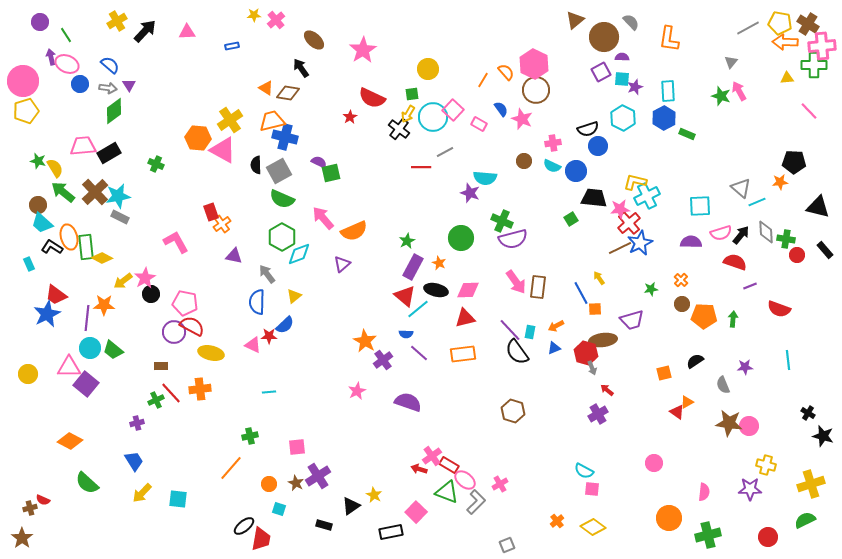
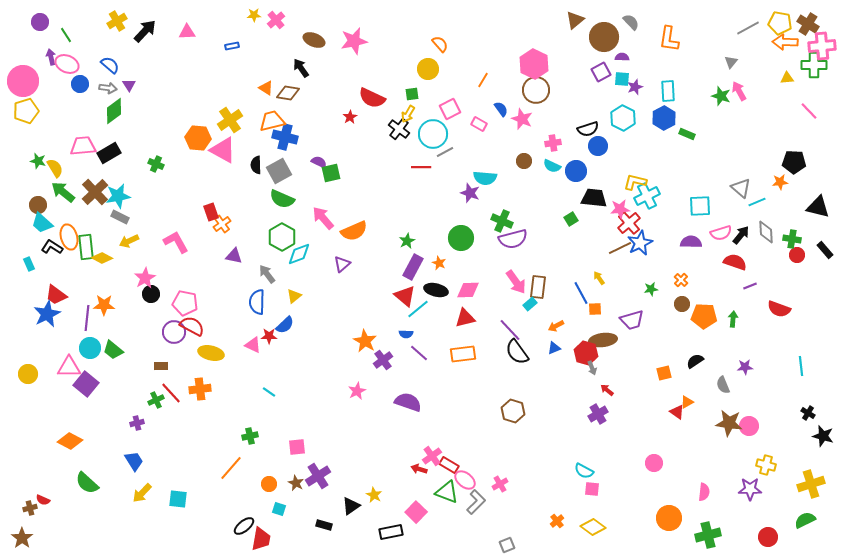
brown ellipse at (314, 40): rotated 20 degrees counterclockwise
pink star at (363, 50): moved 9 px left, 9 px up; rotated 20 degrees clockwise
orange semicircle at (506, 72): moved 66 px left, 28 px up
pink square at (453, 110): moved 3 px left, 1 px up; rotated 20 degrees clockwise
cyan circle at (433, 117): moved 17 px down
green cross at (786, 239): moved 6 px right
yellow arrow at (123, 281): moved 6 px right, 40 px up; rotated 12 degrees clockwise
cyan rectangle at (530, 332): moved 28 px up; rotated 40 degrees clockwise
cyan line at (788, 360): moved 13 px right, 6 px down
cyan line at (269, 392): rotated 40 degrees clockwise
